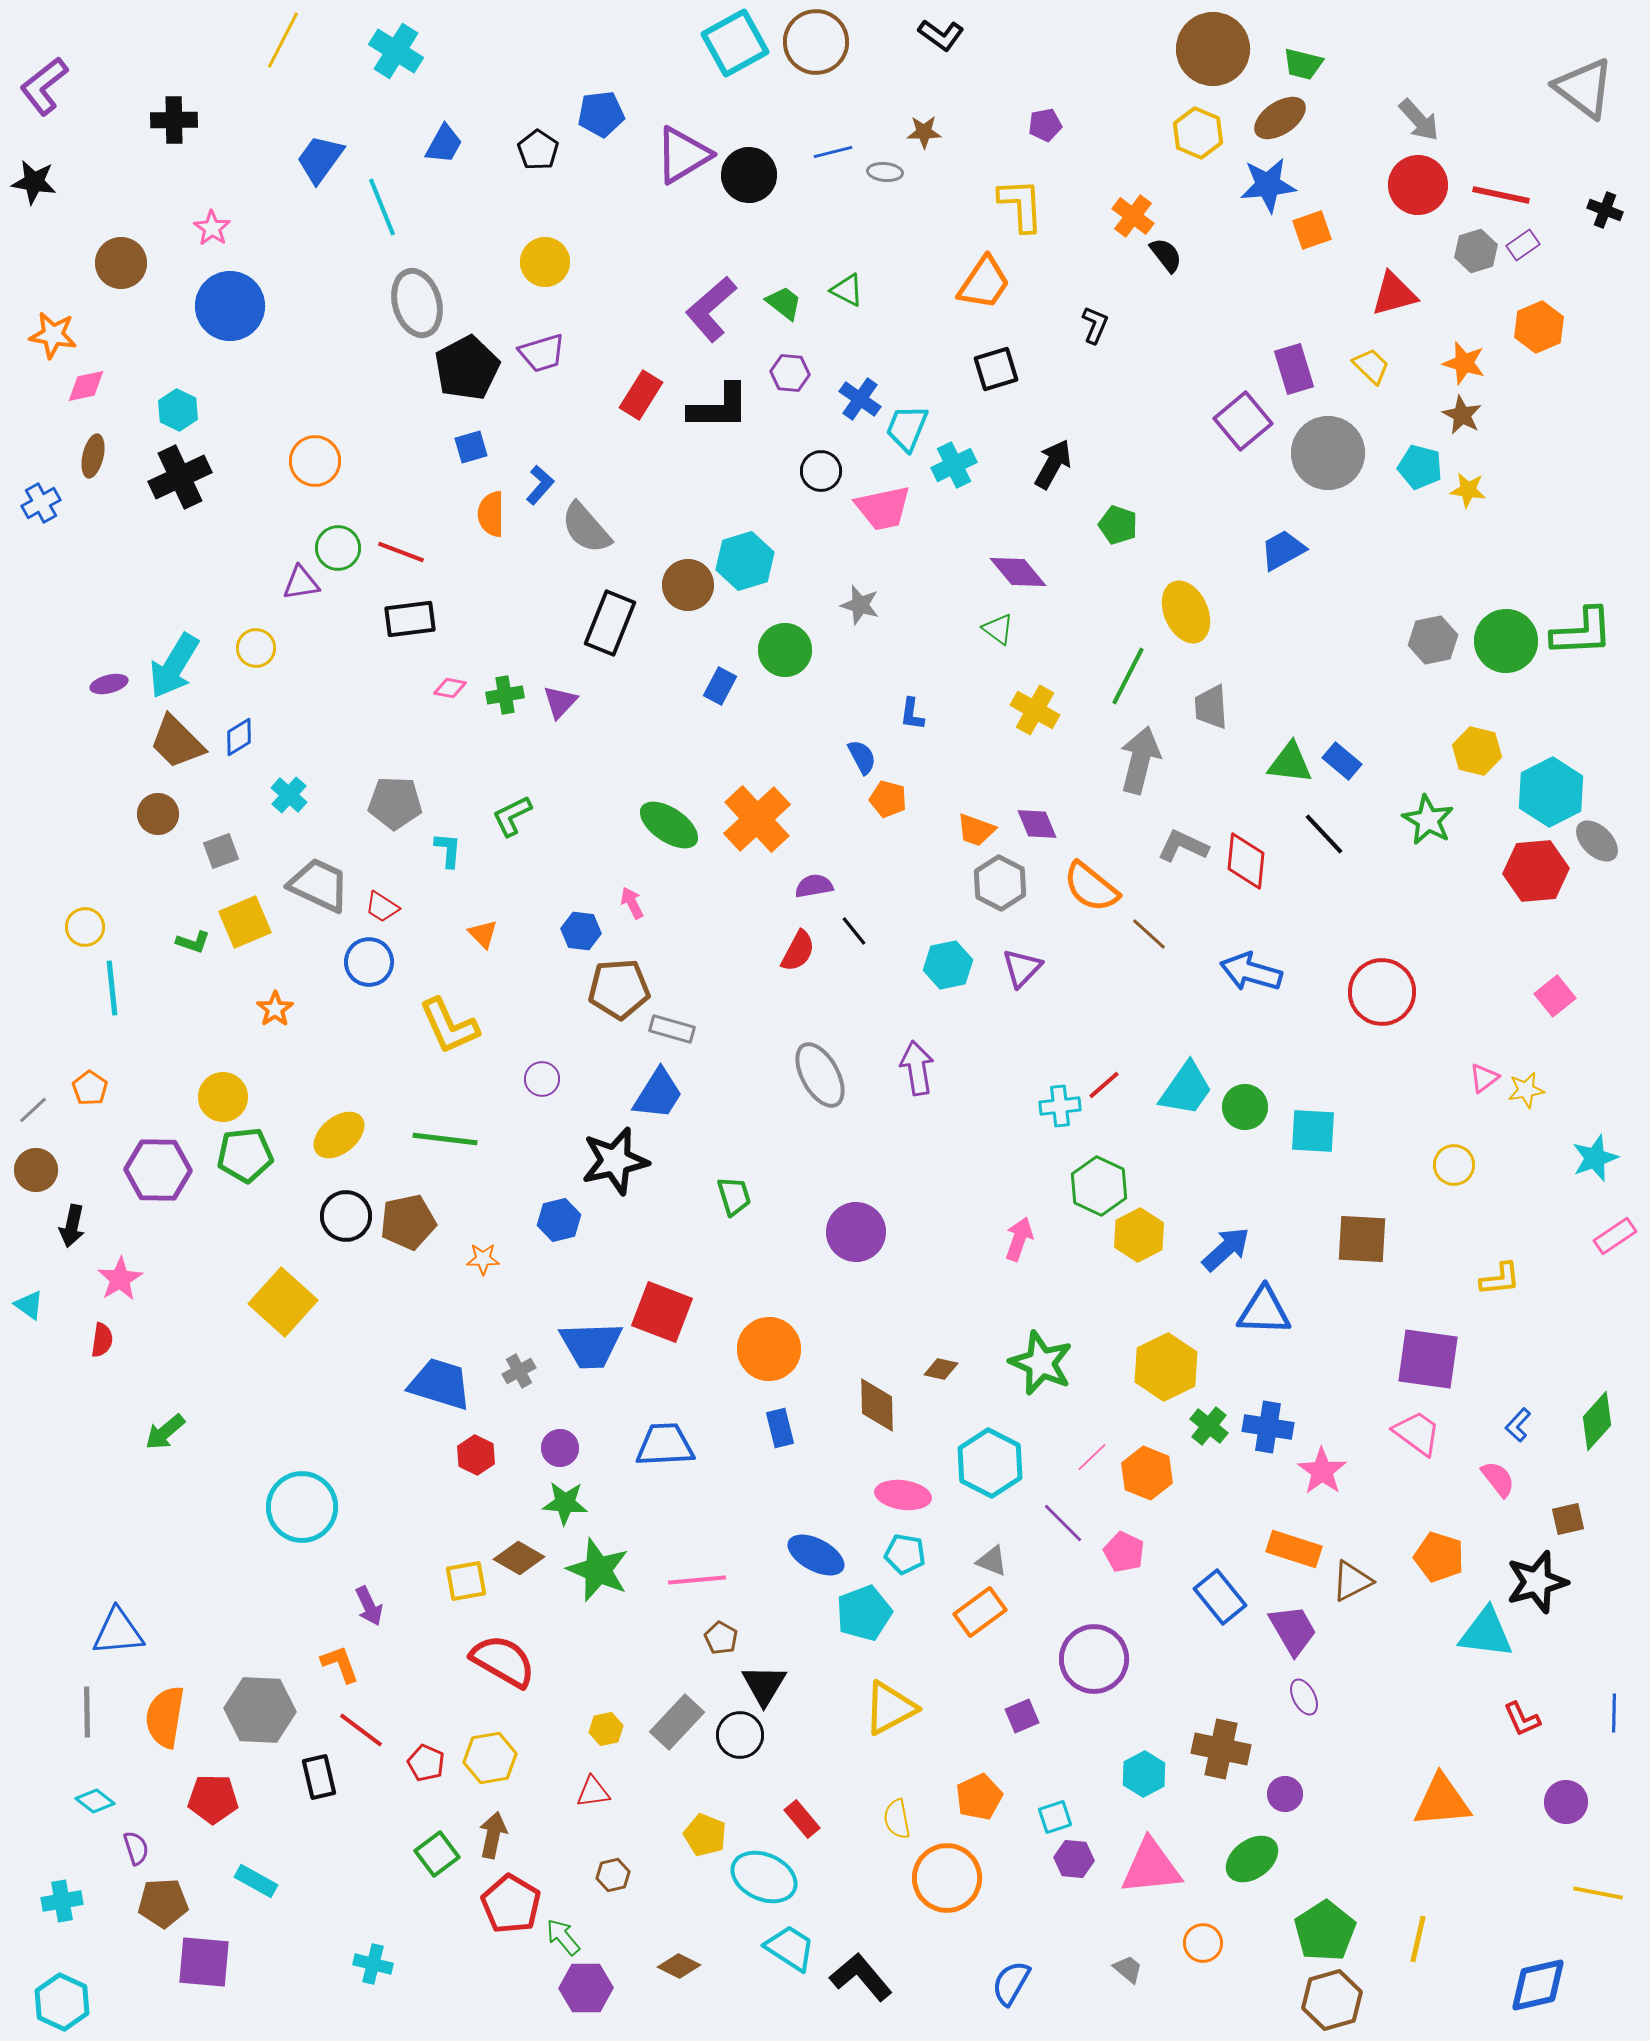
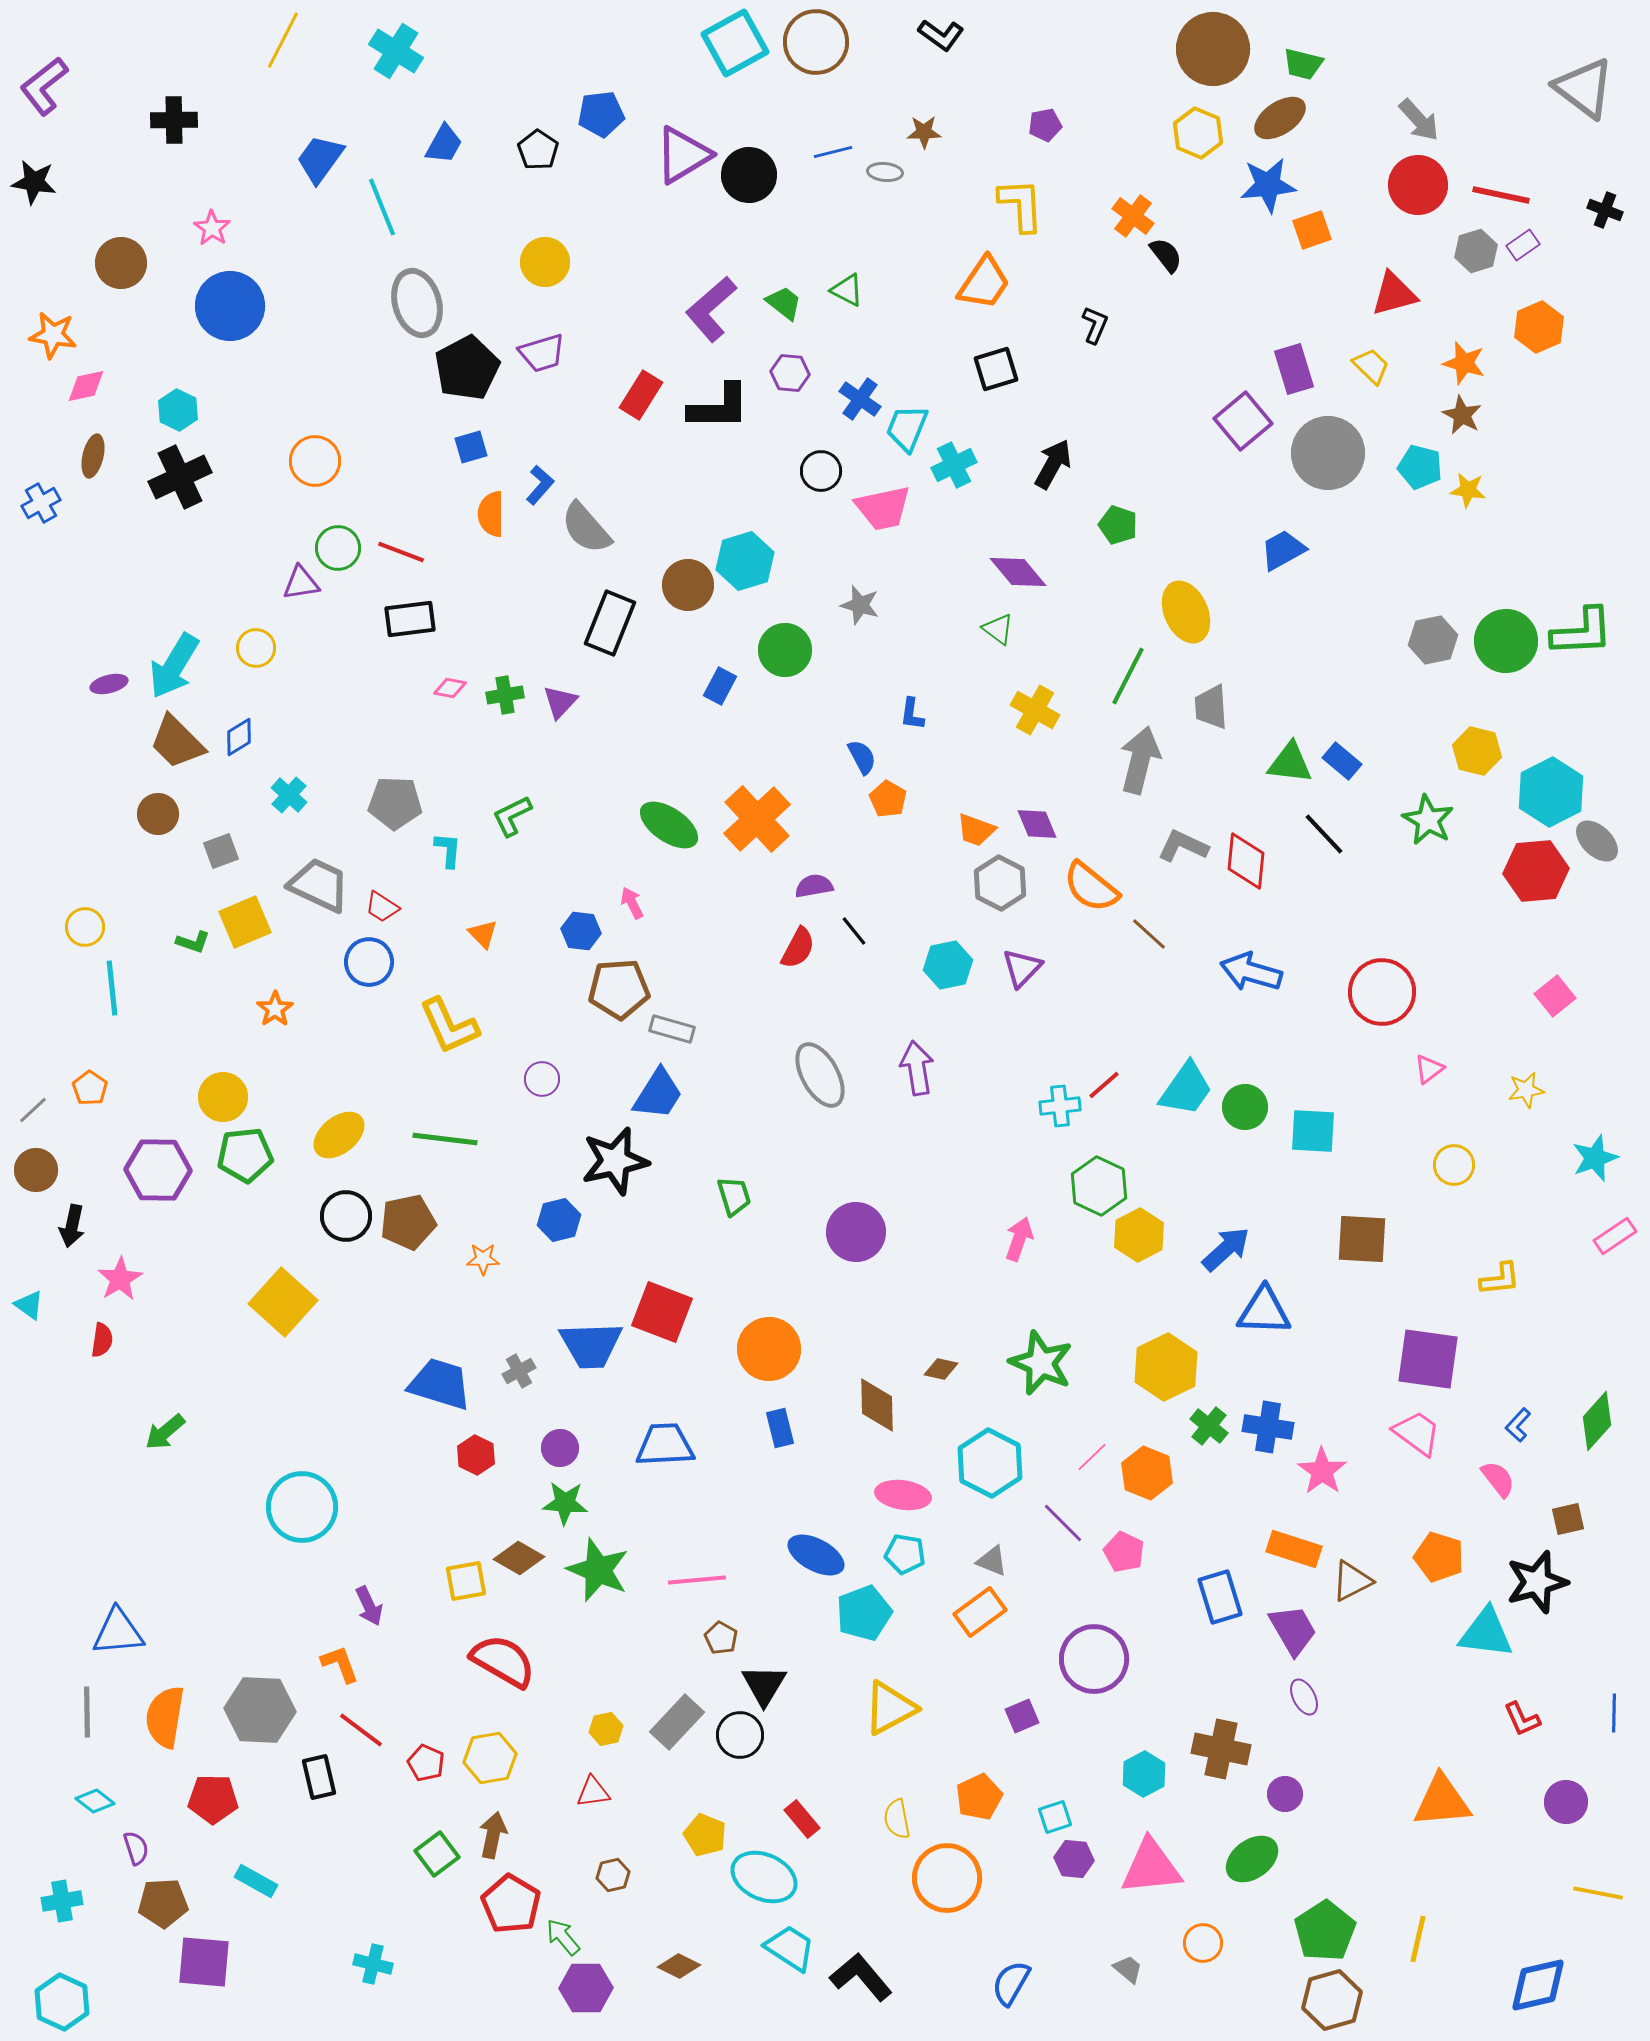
orange pentagon at (888, 799): rotated 15 degrees clockwise
red semicircle at (798, 951): moved 3 px up
pink triangle at (1484, 1078): moved 55 px left, 9 px up
blue rectangle at (1220, 1597): rotated 22 degrees clockwise
